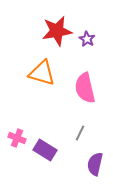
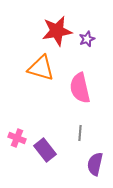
purple star: rotated 21 degrees clockwise
orange triangle: moved 1 px left, 5 px up
pink semicircle: moved 5 px left
gray line: rotated 21 degrees counterclockwise
purple rectangle: rotated 20 degrees clockwise
